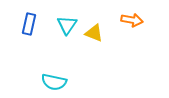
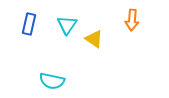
orange arrow: rotated 85 degrees clockwise
yellow triangle: moved 6 px down; rotated 12 degrees clockwise
cyan semicircle: moved 2 px left, 1 px up
